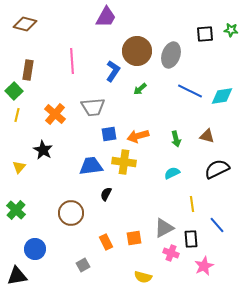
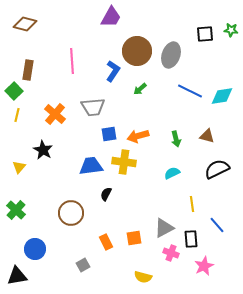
purple trapezoid at (106, 17): moved 5 px right
